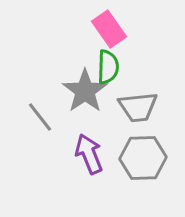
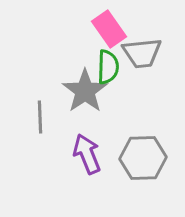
gray trapezoid: moved 4 px right, 54 px up
gray line: rotated 36 degrees clockwise
purple arrow: moved 2 px left
